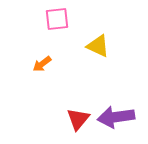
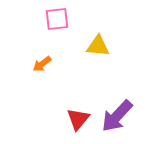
yellow triangle: rotated 20 degrees counterclockwise
purple arrow: moved 1 px right, 1 px up; rotated 39 degrees counterclockwise
